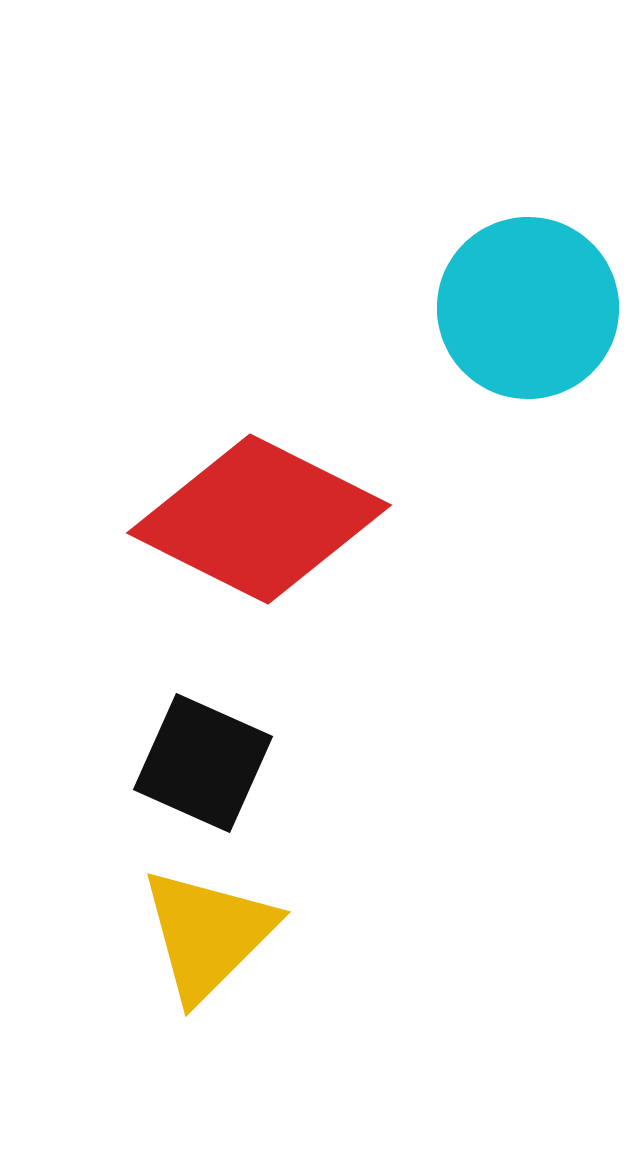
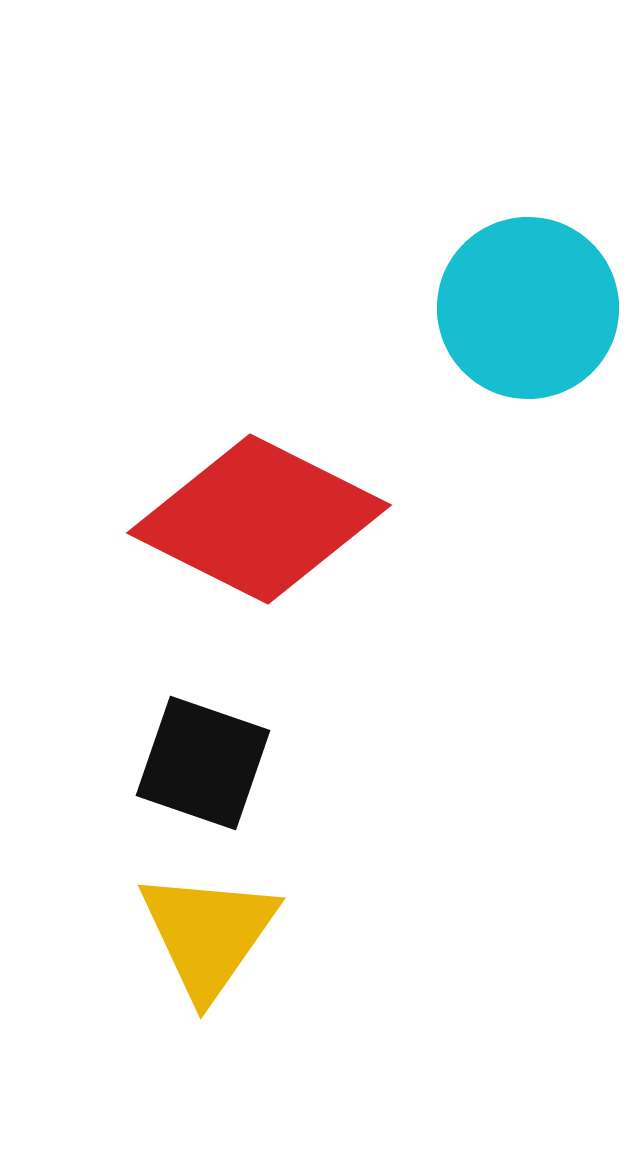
black square: rotated 5 degrees counterclockwise
yellow triangle: rotated 10 degrees counterclockwise
